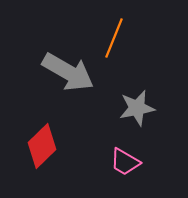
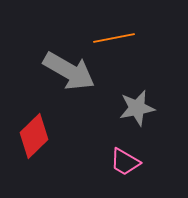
orange line: rotated 57 degrees clockwise
gray arrow: moved 1 px right, 1 px up
red diamond: moved 8 px left, 10 px up
